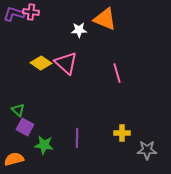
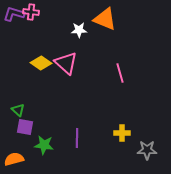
pink line: moved 3 px right
purple square: rotated 18 degrees counterclockwise
